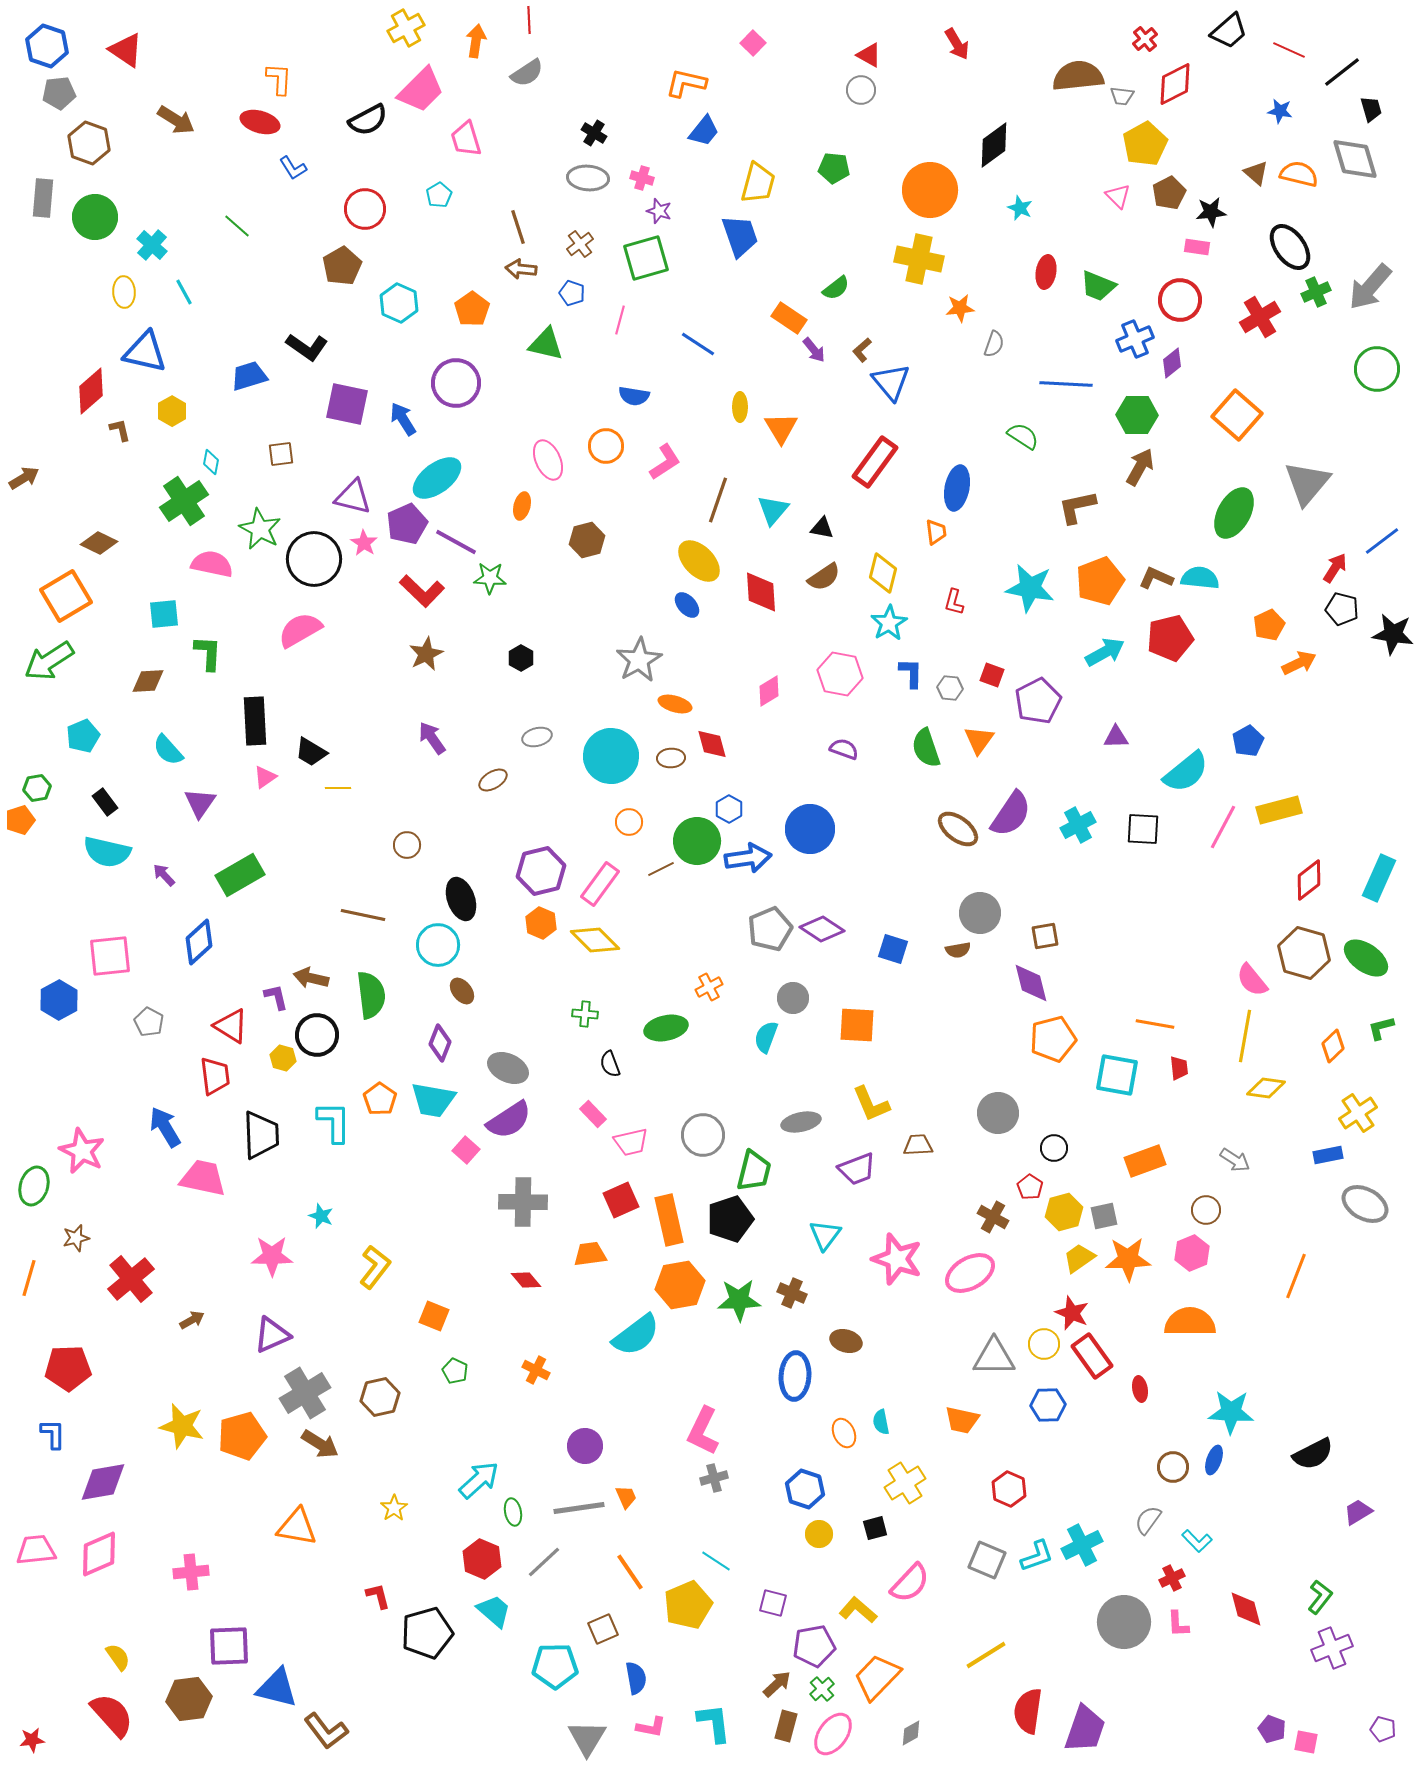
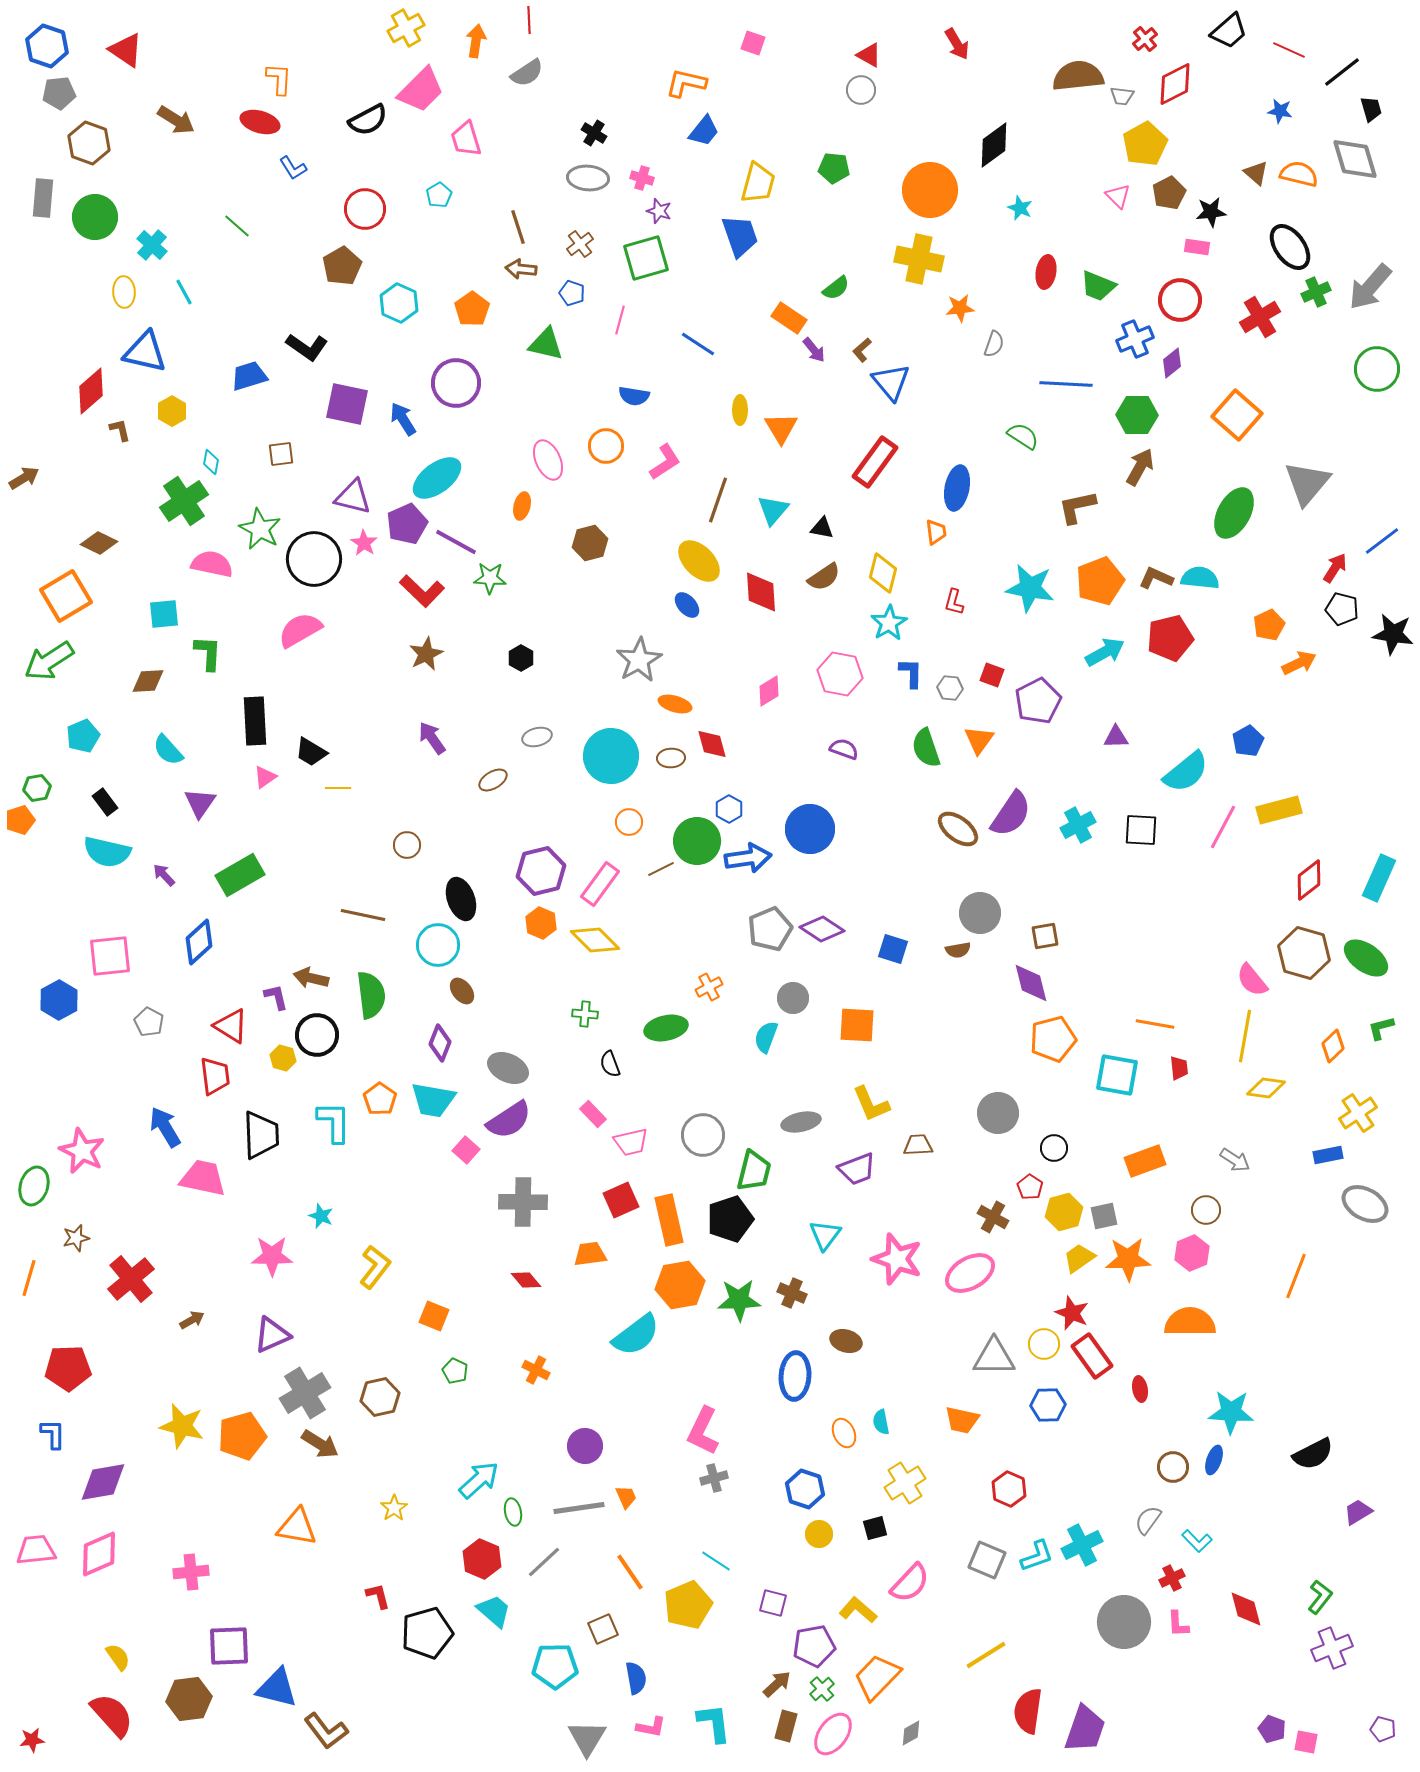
pink square at (753, 43): rotated 25 degrees counterclockwise
yellow ellipse at (740, 407): moved 3 px down
brown hexagon at (587, 540): moved 3 px right, 3 px down
black square at (1143, 829): moved 2 px left, 1 px down
